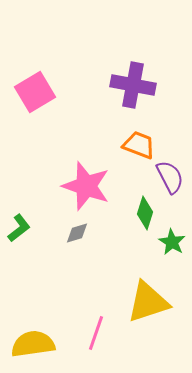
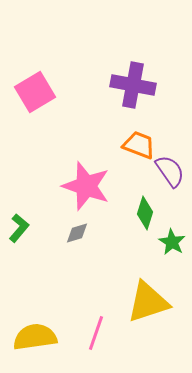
purple semicircle: moved 6 px up; rotated 8 degrees counterclockwise
green L-shape: rotated 12 degrees counterclockwise
yellow semicircle: moved 2 px right, 7 px up
